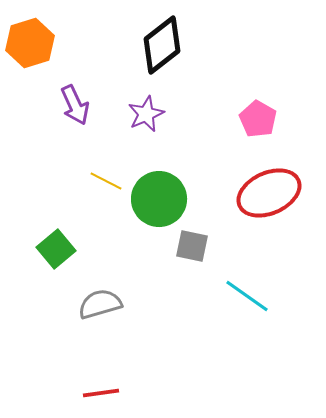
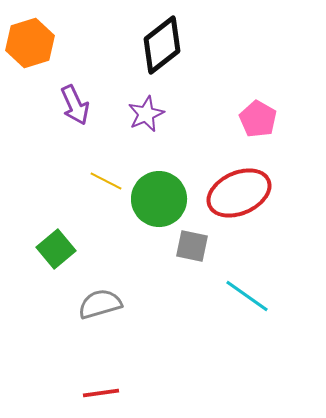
red ellipse: moved 30 px left
